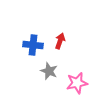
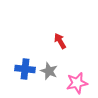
red arrow: rotated 49 degrees counterclockwise
blue cross: moved 8 px left, 24 px down
